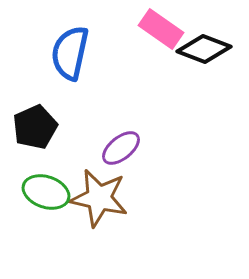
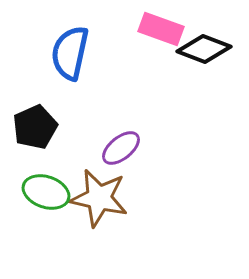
pink rectangle: rotated 15 degrees counterclockwise
